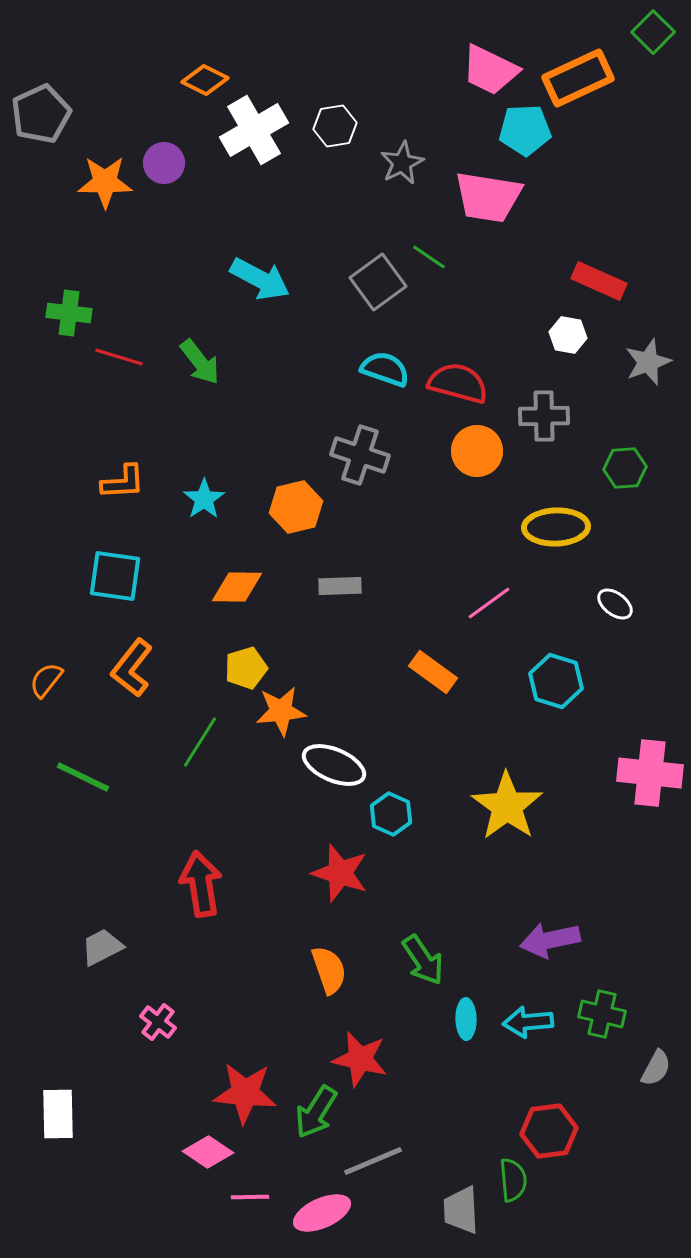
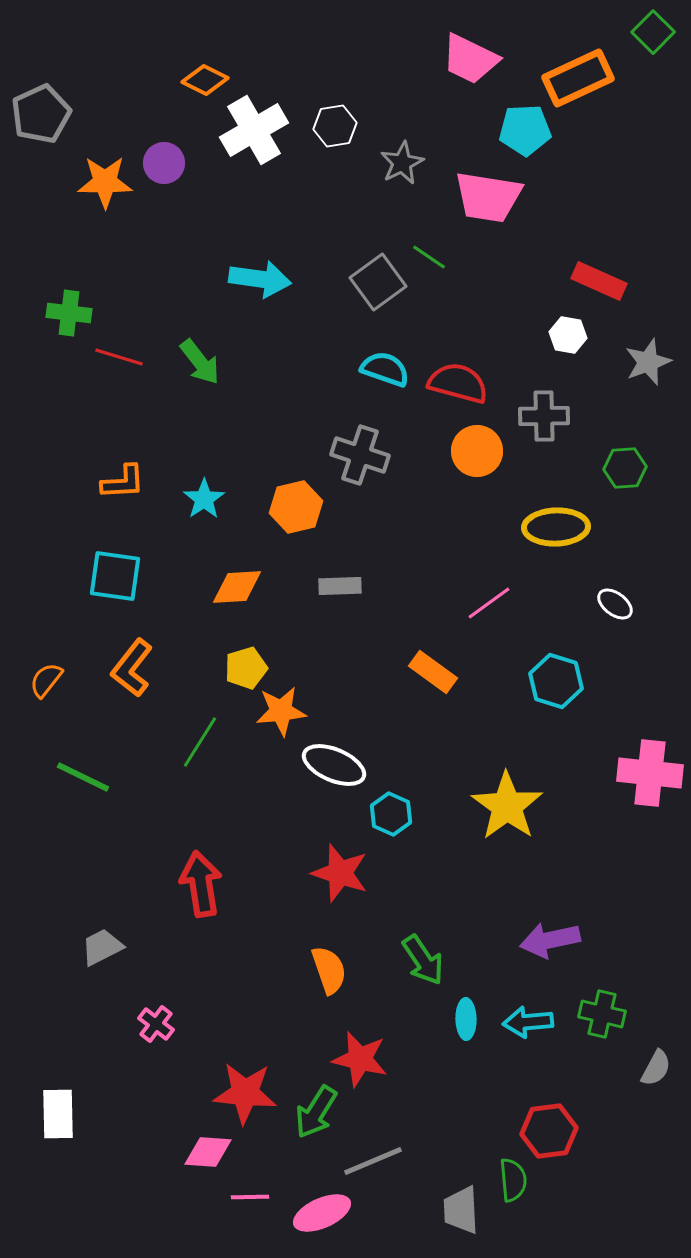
pink trapezoid at (490, 70): moved 20 px left, 11 px up
cyan arrow at (260, 279): rotated 20 degrees counterclockwise
orange diamond at (237, 587): rotated 4 degrees counterclockwise
pink cross at (158, 1022): moved 2 px left, 2 px down
pink diamond at (208, 1152): rotated 30 degrees counterclockwise
